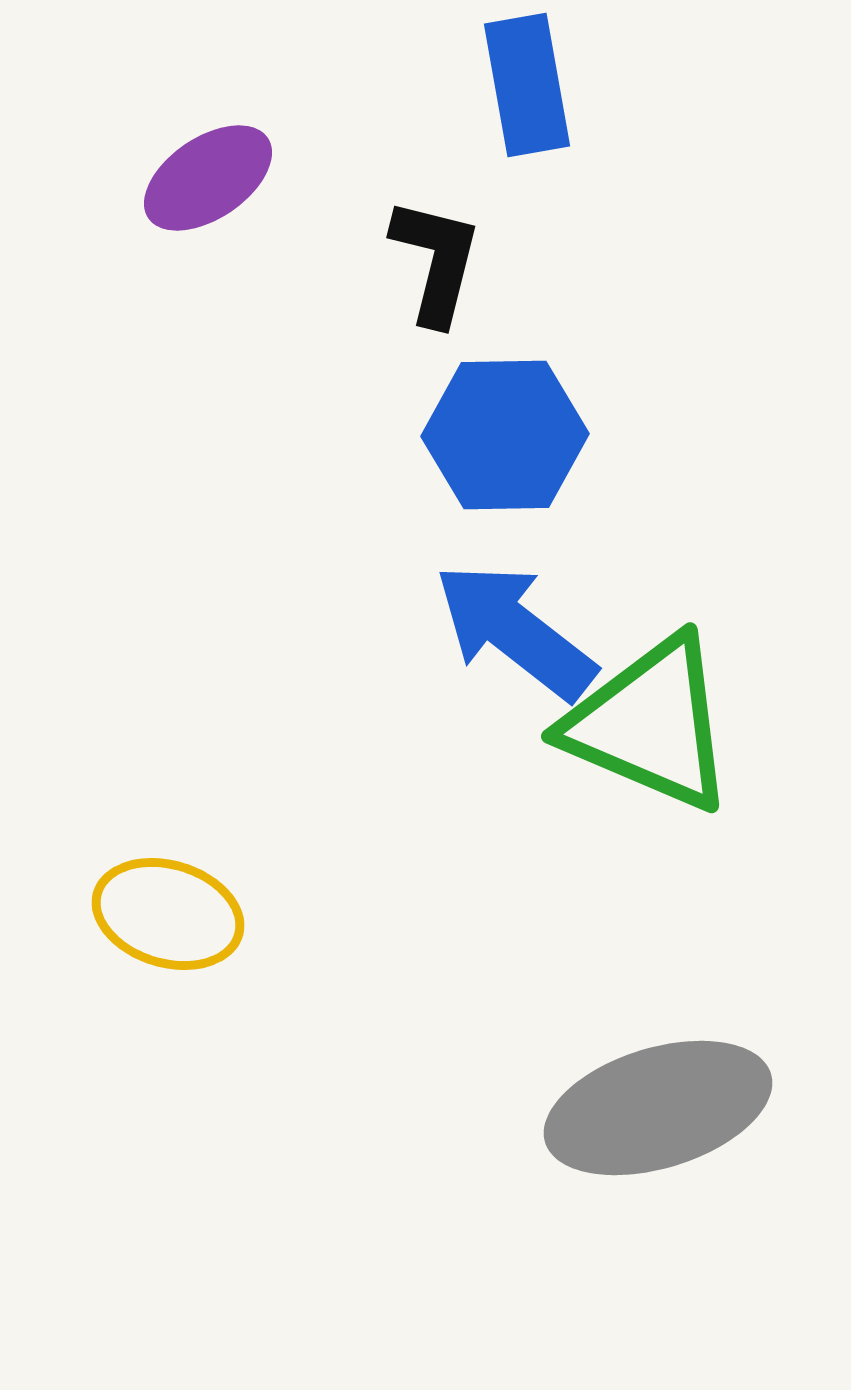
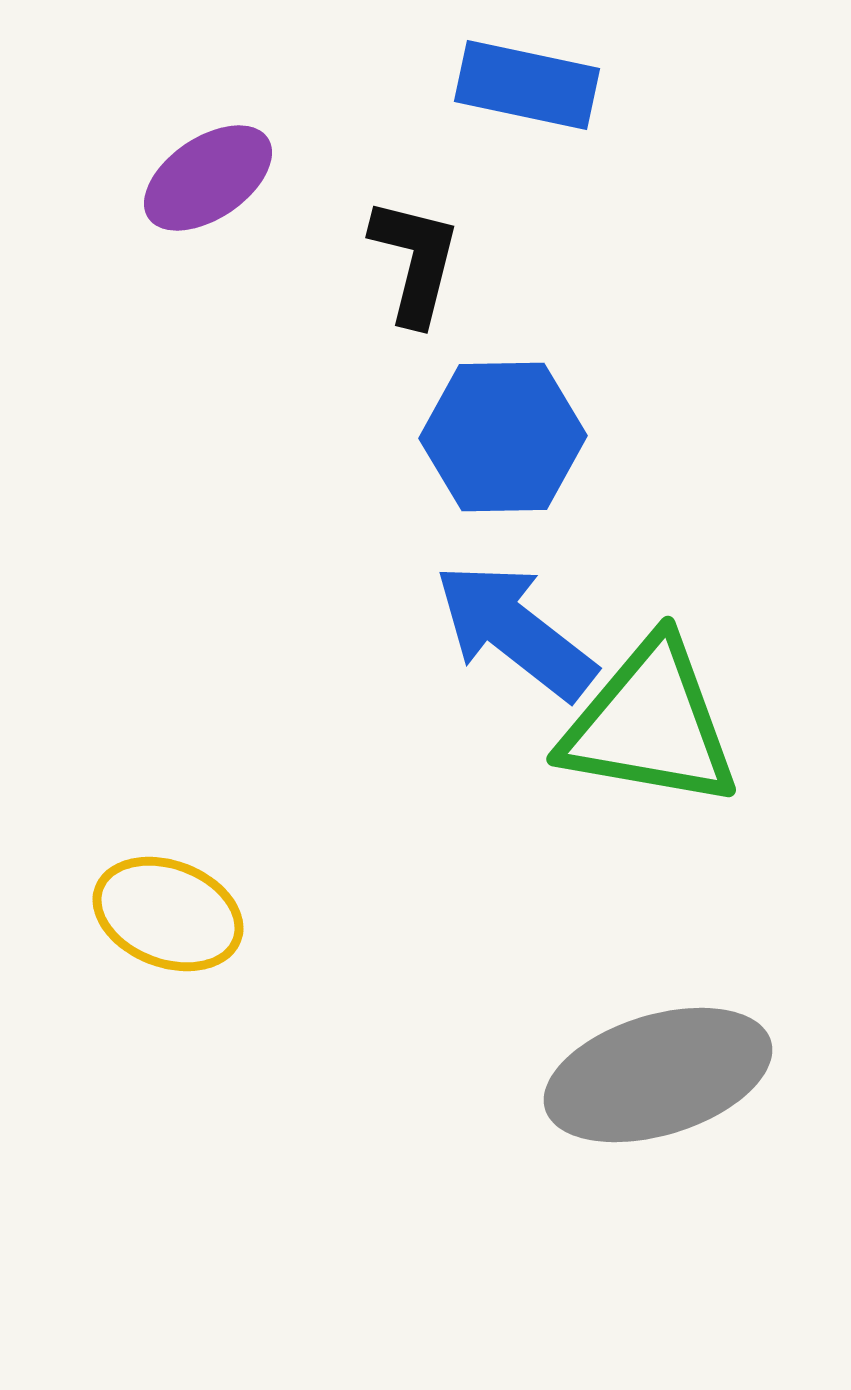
blue rectangle: rotated 68 degrees counterclockwise
black L-shape: moved 21 px left
blue hexagon: moved 2 px left, 2 px down
green triangle: rotated 13 degrees counterclockwise
yellow ellipse: rotated 4 degrees clockwise
gray ellipse: moved 33 px up
